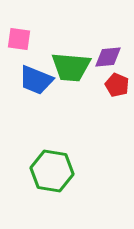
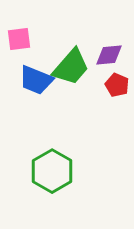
pink square: rotated 15 degrees counterclockwise
purple diamond: moved 1 px right, 2 px up
green trapezoid: rotated 54 degrees counterclockwise
green hexagon: rotated 21 degrees clockwise
